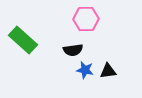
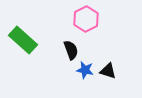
pink hexagon: rotated 25 degrees counterclockwise
black semicircle: moved 2 px left; rotated 102 degrees counterclockwise
black triangle: rotated 24 degrees clockwise
